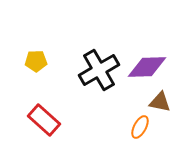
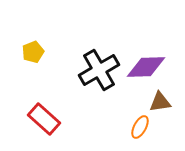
yellow pentagon: moved 3 px left, 9 px up; rotated 20 degrees counterclockwise
purple diamond: moved 1 px left
brown triangle: rotated 20 degrees counterclockwise
red rectangle: moved 1 px up
